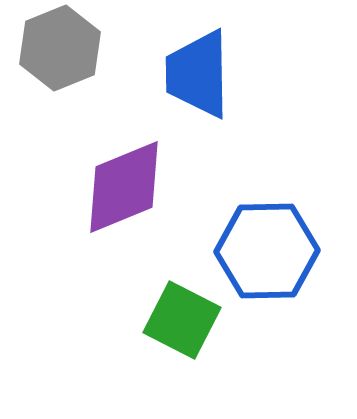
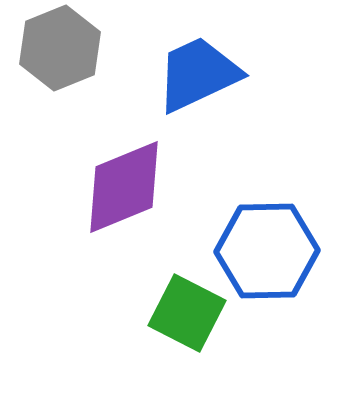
blue trapezoid: rotated 66 degrees clockwise
green square: moved 5 px right, 7 px up
